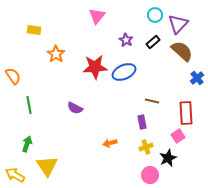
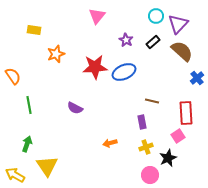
cyan circle: moved 1 px right, 1 px down
orange star: rotated 18 degrees clockwise
